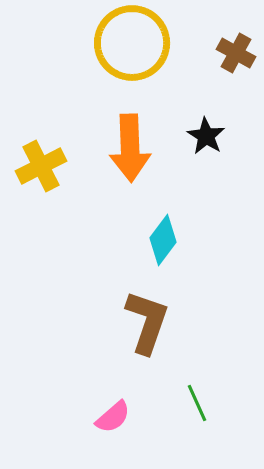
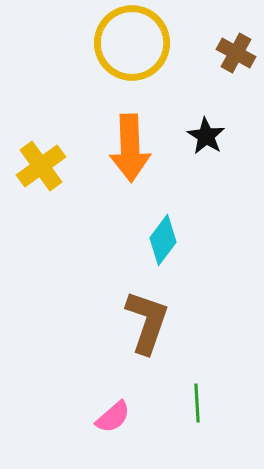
yellow cross: rotated 9 degrees counterclockwise
green line: rotated 21 degrees clockwise
